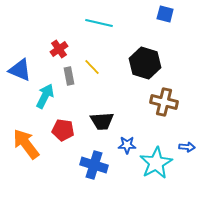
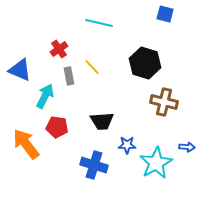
red pentagon: moved 6 px left, 3 px up
